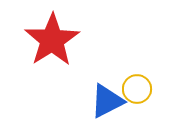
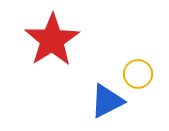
yellow circle: moved 1 px right, 15 px up
